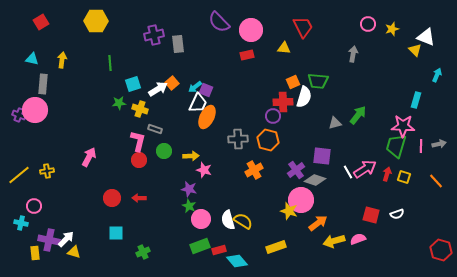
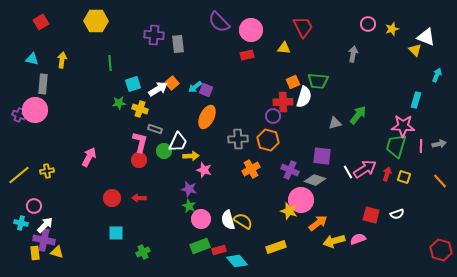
purple cross at (154, 35): rotated 18 degrees clockwise
white trapezoid at (198, 103): moved 20 px left, 39 px down
pink L-shape at (138, 141): moved 2 px right, 1 px down
orange cross at (254, 170): moved 3 px left, 1 px up
purple cross at (296, 170): moved 6 px left; rotated 30 degrees counterclockwise
orange line at (436, 181): moved 4 px right
white arrow at (66, 239): moved 21 px left, 14 px up
purple cross at (49, 240): moved 5 px left
yellow triangle at (74, 252): moved 17 px left
